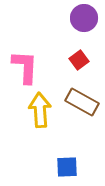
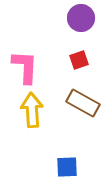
purple circle: moved 3 px left
red square: rotated 18 degrees clockwise
brown rectangle: moved 1 px right, 1 px down
yellow arrow: moved 8 px left
